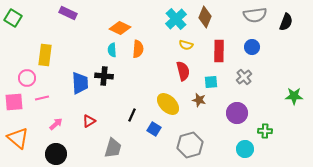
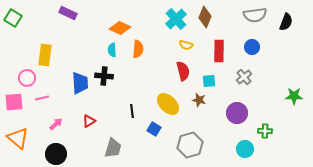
cyan square: moved 2 px left, 1 px up
black line: moved 4 px up; rotated 32 degrees counterclockwise
